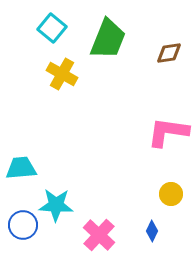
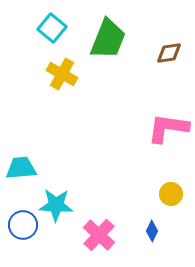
pink L-shape: moved 4 px up
